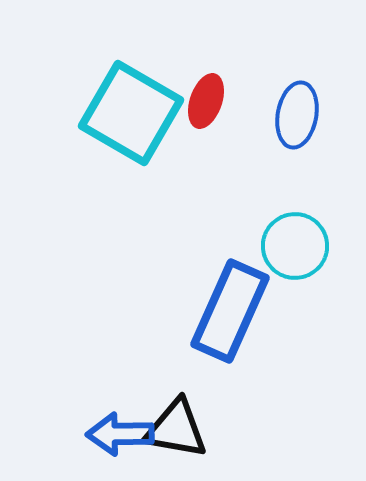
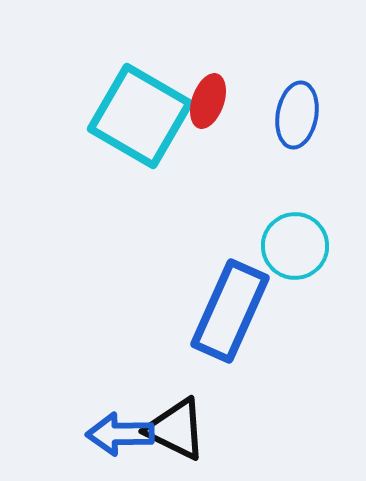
red ellipse: moved 2 px right
cyan square: moved 9 px right, 3 px down
black triangle: rotated 16 degrees clockwise
